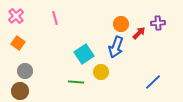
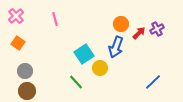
pink line: moved 1 px down
purple cross: moved 1 px left, 6 px down; rotated 24 degrees counterclockwise
yellow circle: moved 1 px left, 4 px up
green line: rotated 42 degrees clockwise
brown circle: moved 7 px right
